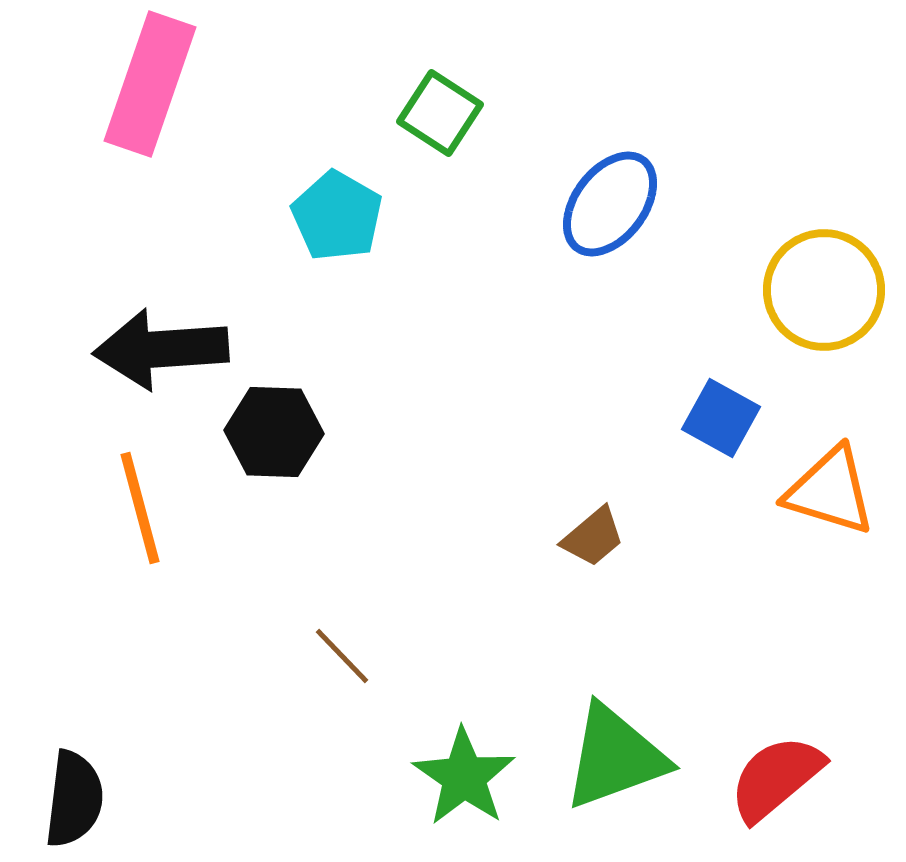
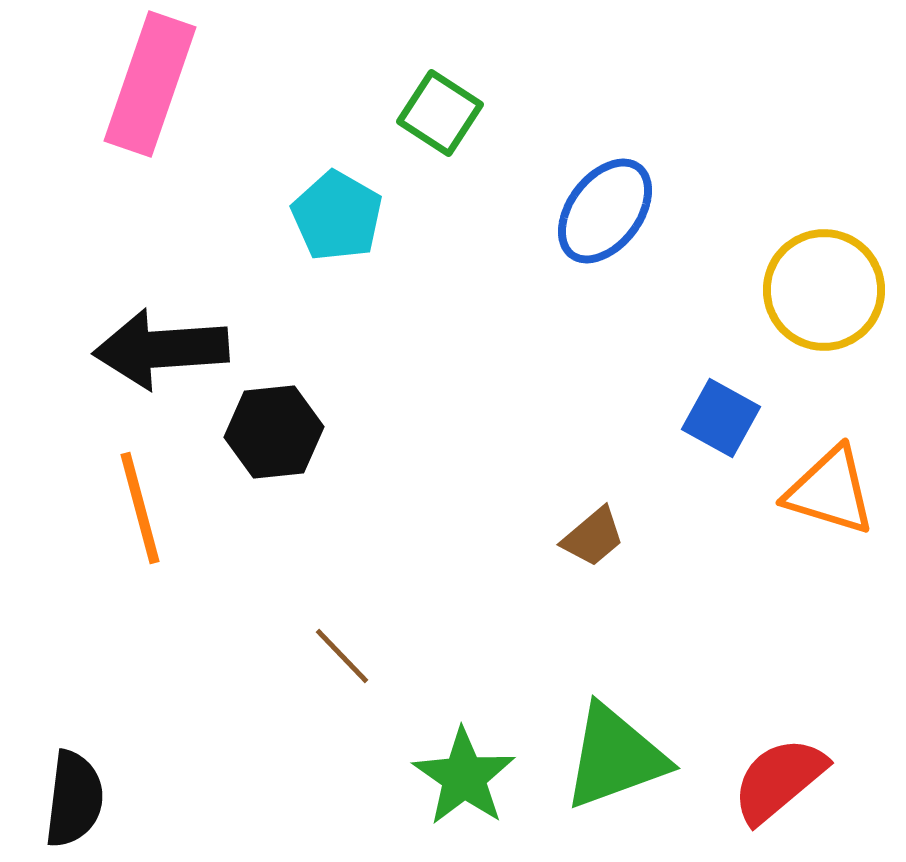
blue ellipse: moved 5 px left, 7 px down
black hexagon: rotated 8 degrees counterclockwise
red semicircle: moved 3 px right, 2 px down
